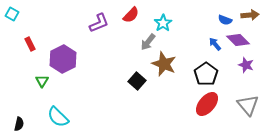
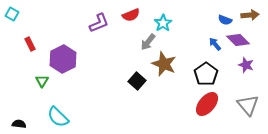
red semicircle: rotated 24 degrees clockwise
black semicircle: rotated 96 degrees counterclockwise
